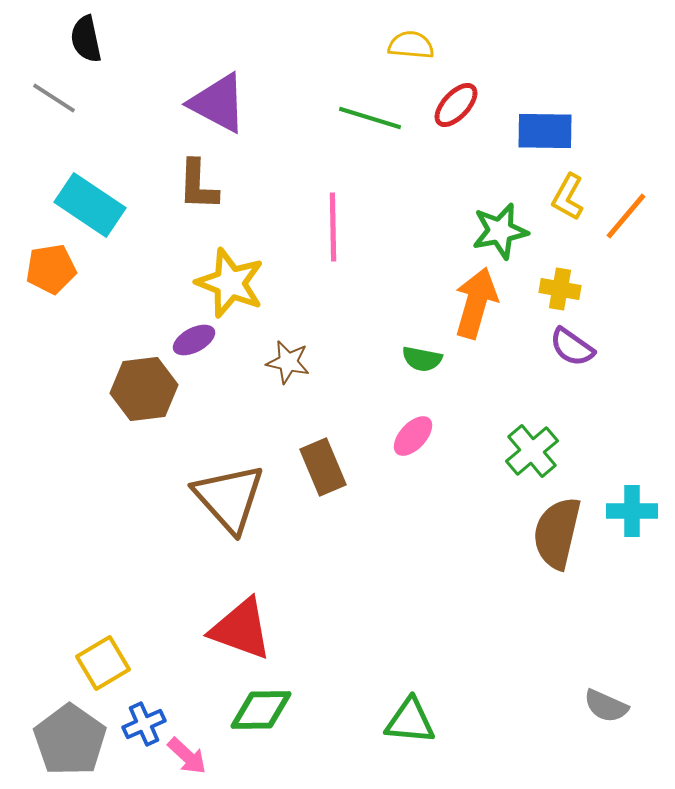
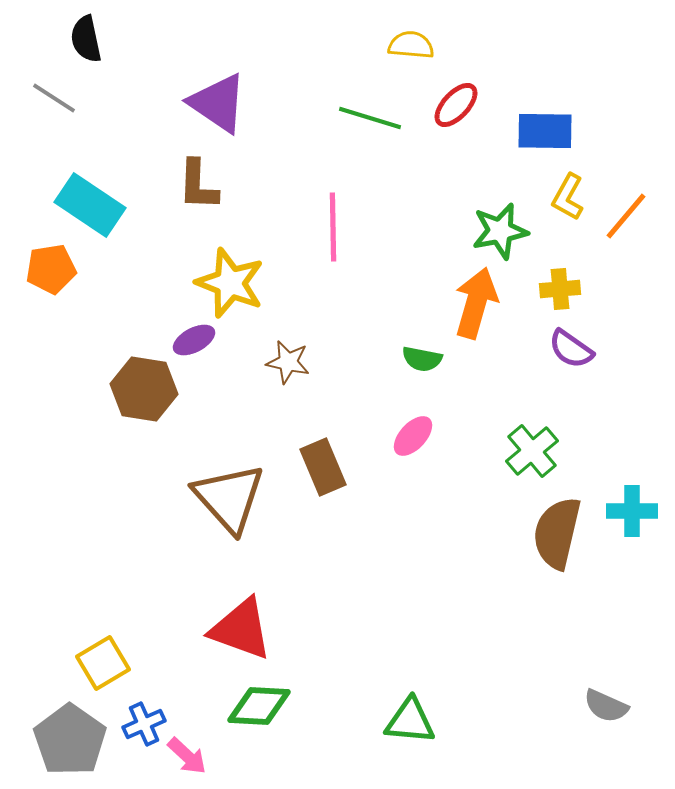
purple triangle: rotated 6 degrees clockwise
yellow cross: rotated 15 degrees counterclockwise
purple semicircle: moved 1 px left, 2 px down
brown hexagon: rotated 16 degrees clockwise
green diamond: moved 2 px left, 4 px up; rotated 4 degrees clockwise
